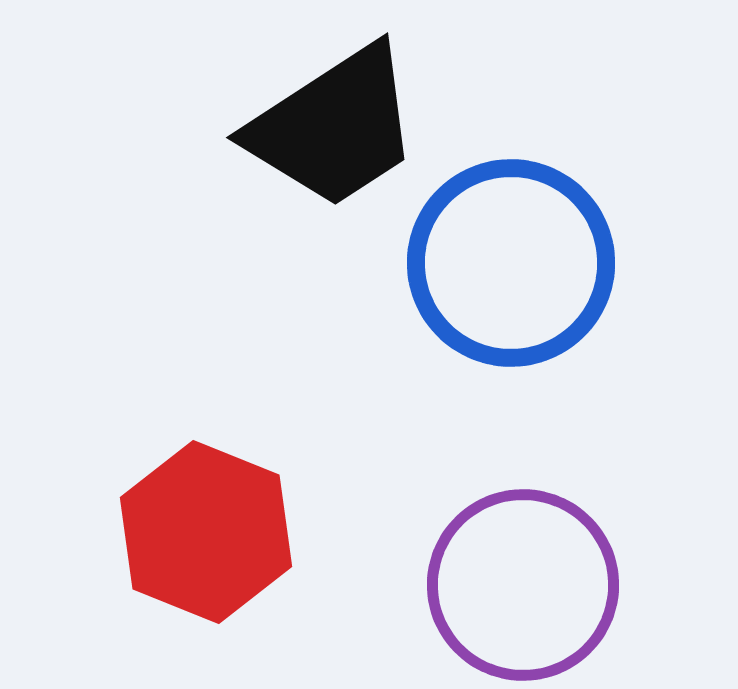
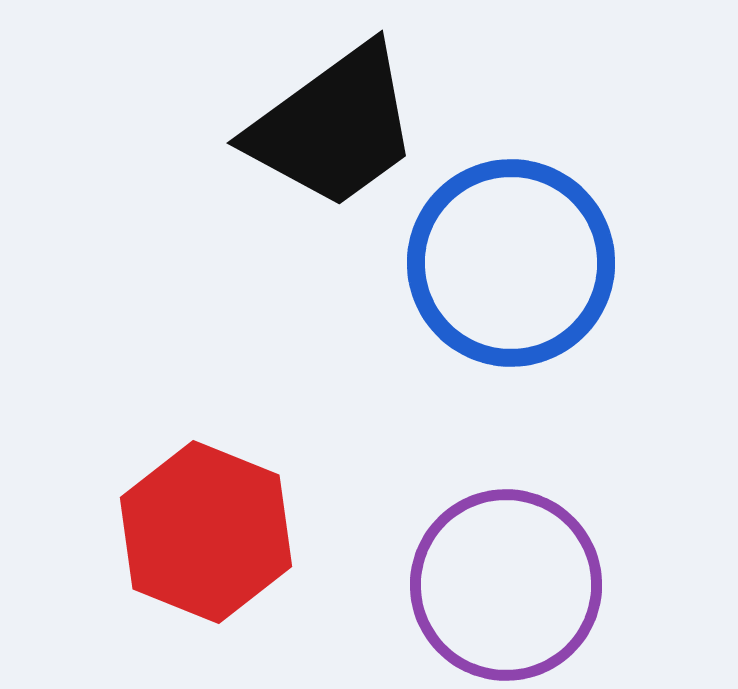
black trapezoid: rotated 3 degrees counterclockwise
purple circle: moved 17 px left
